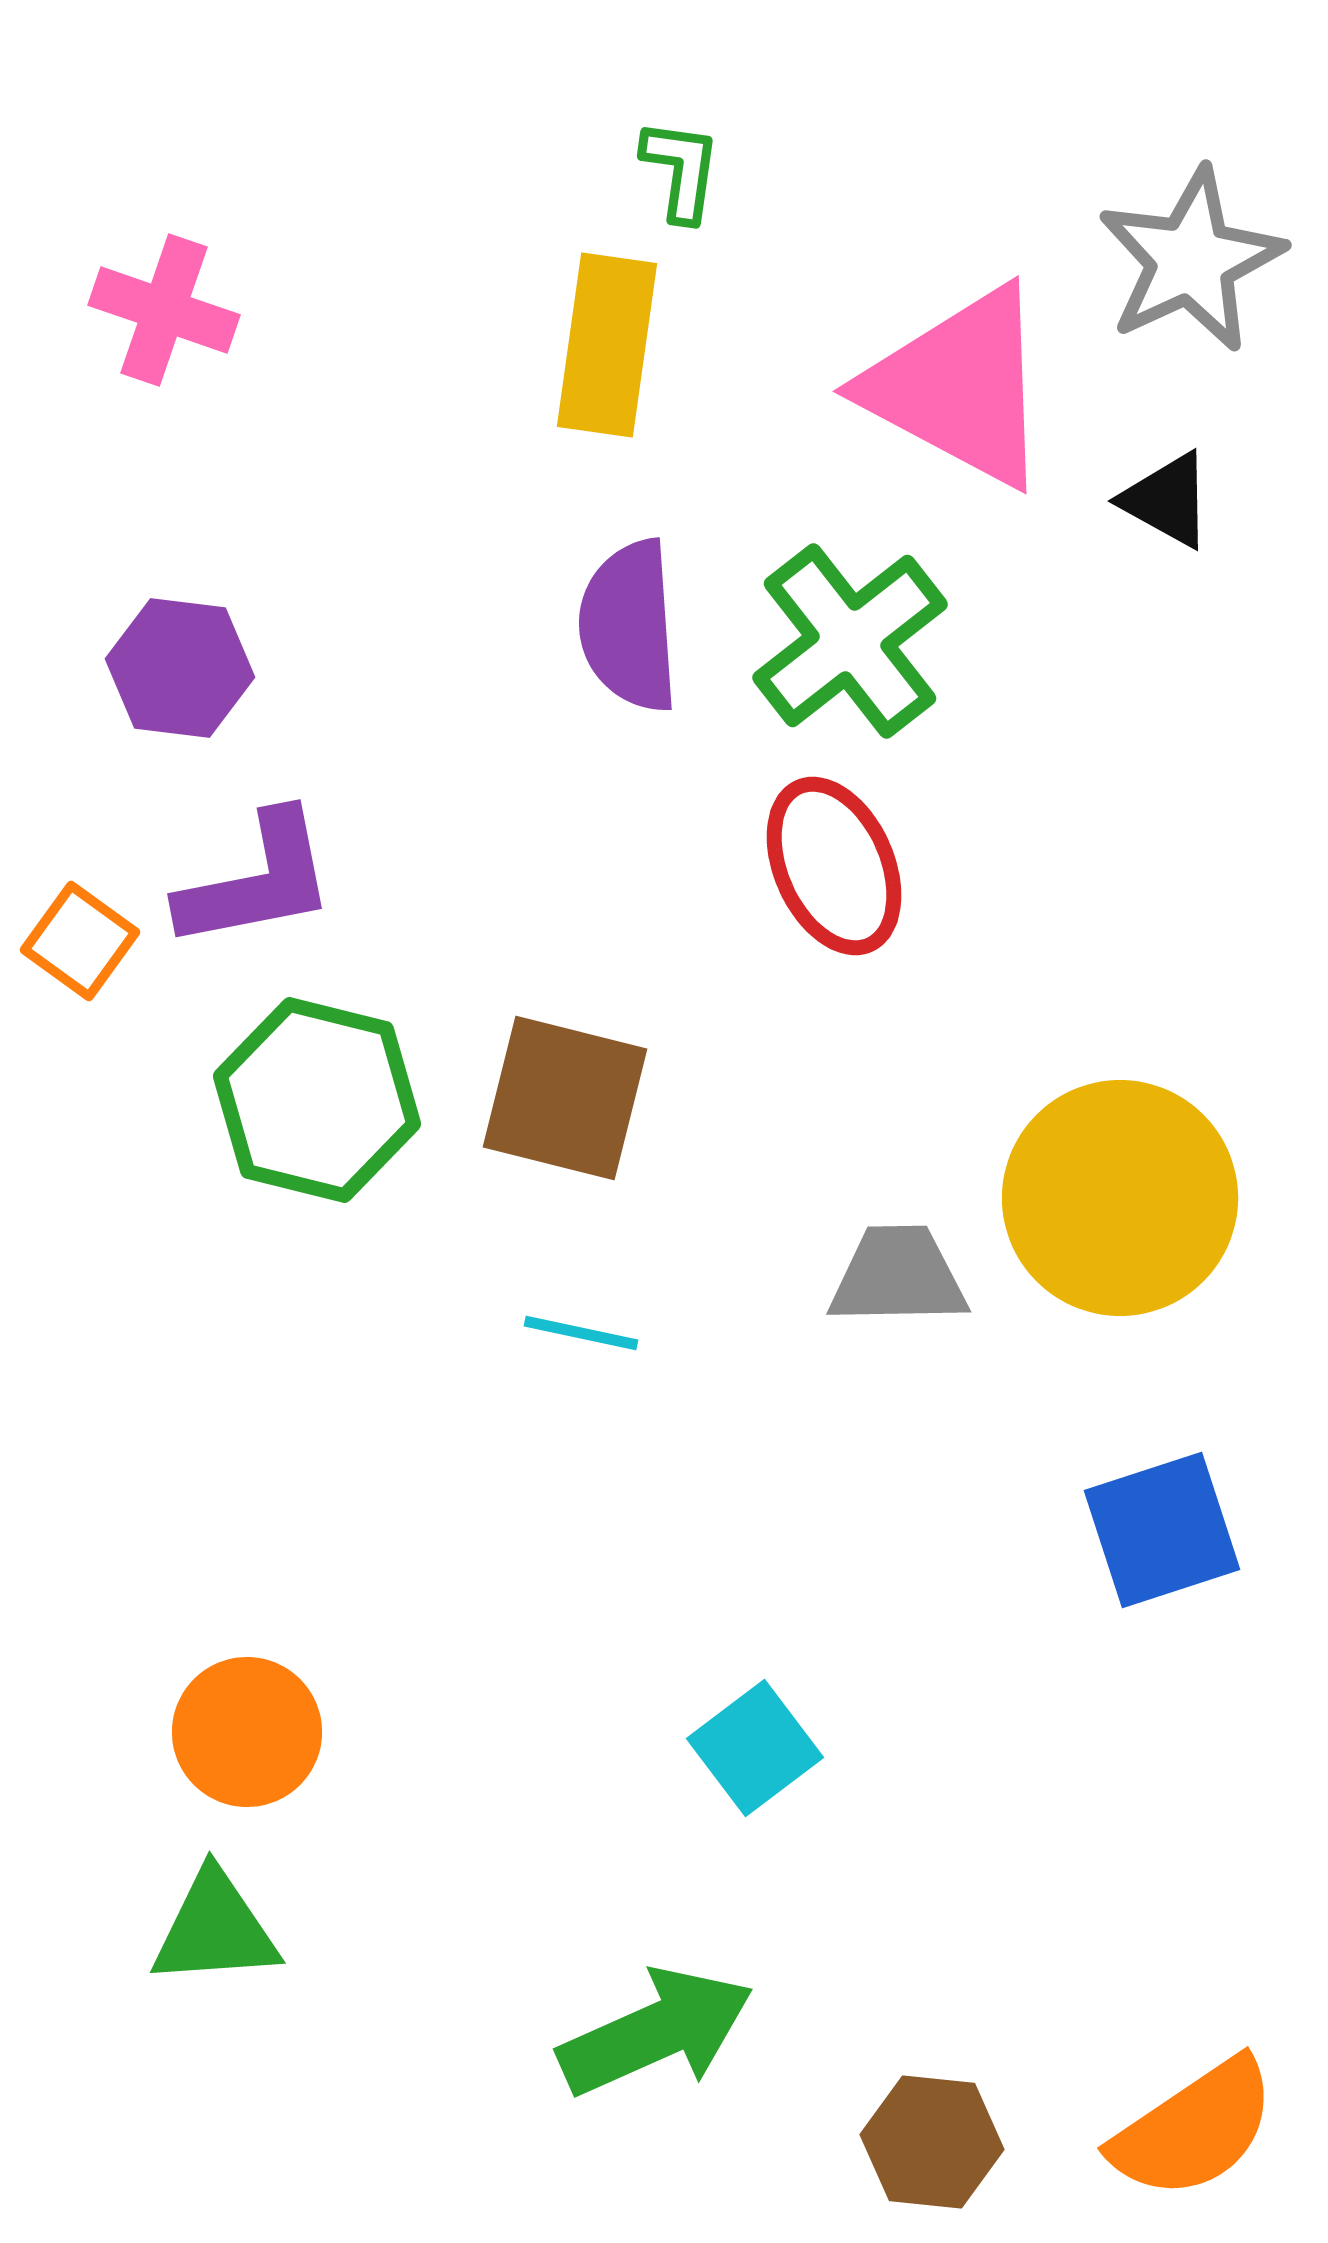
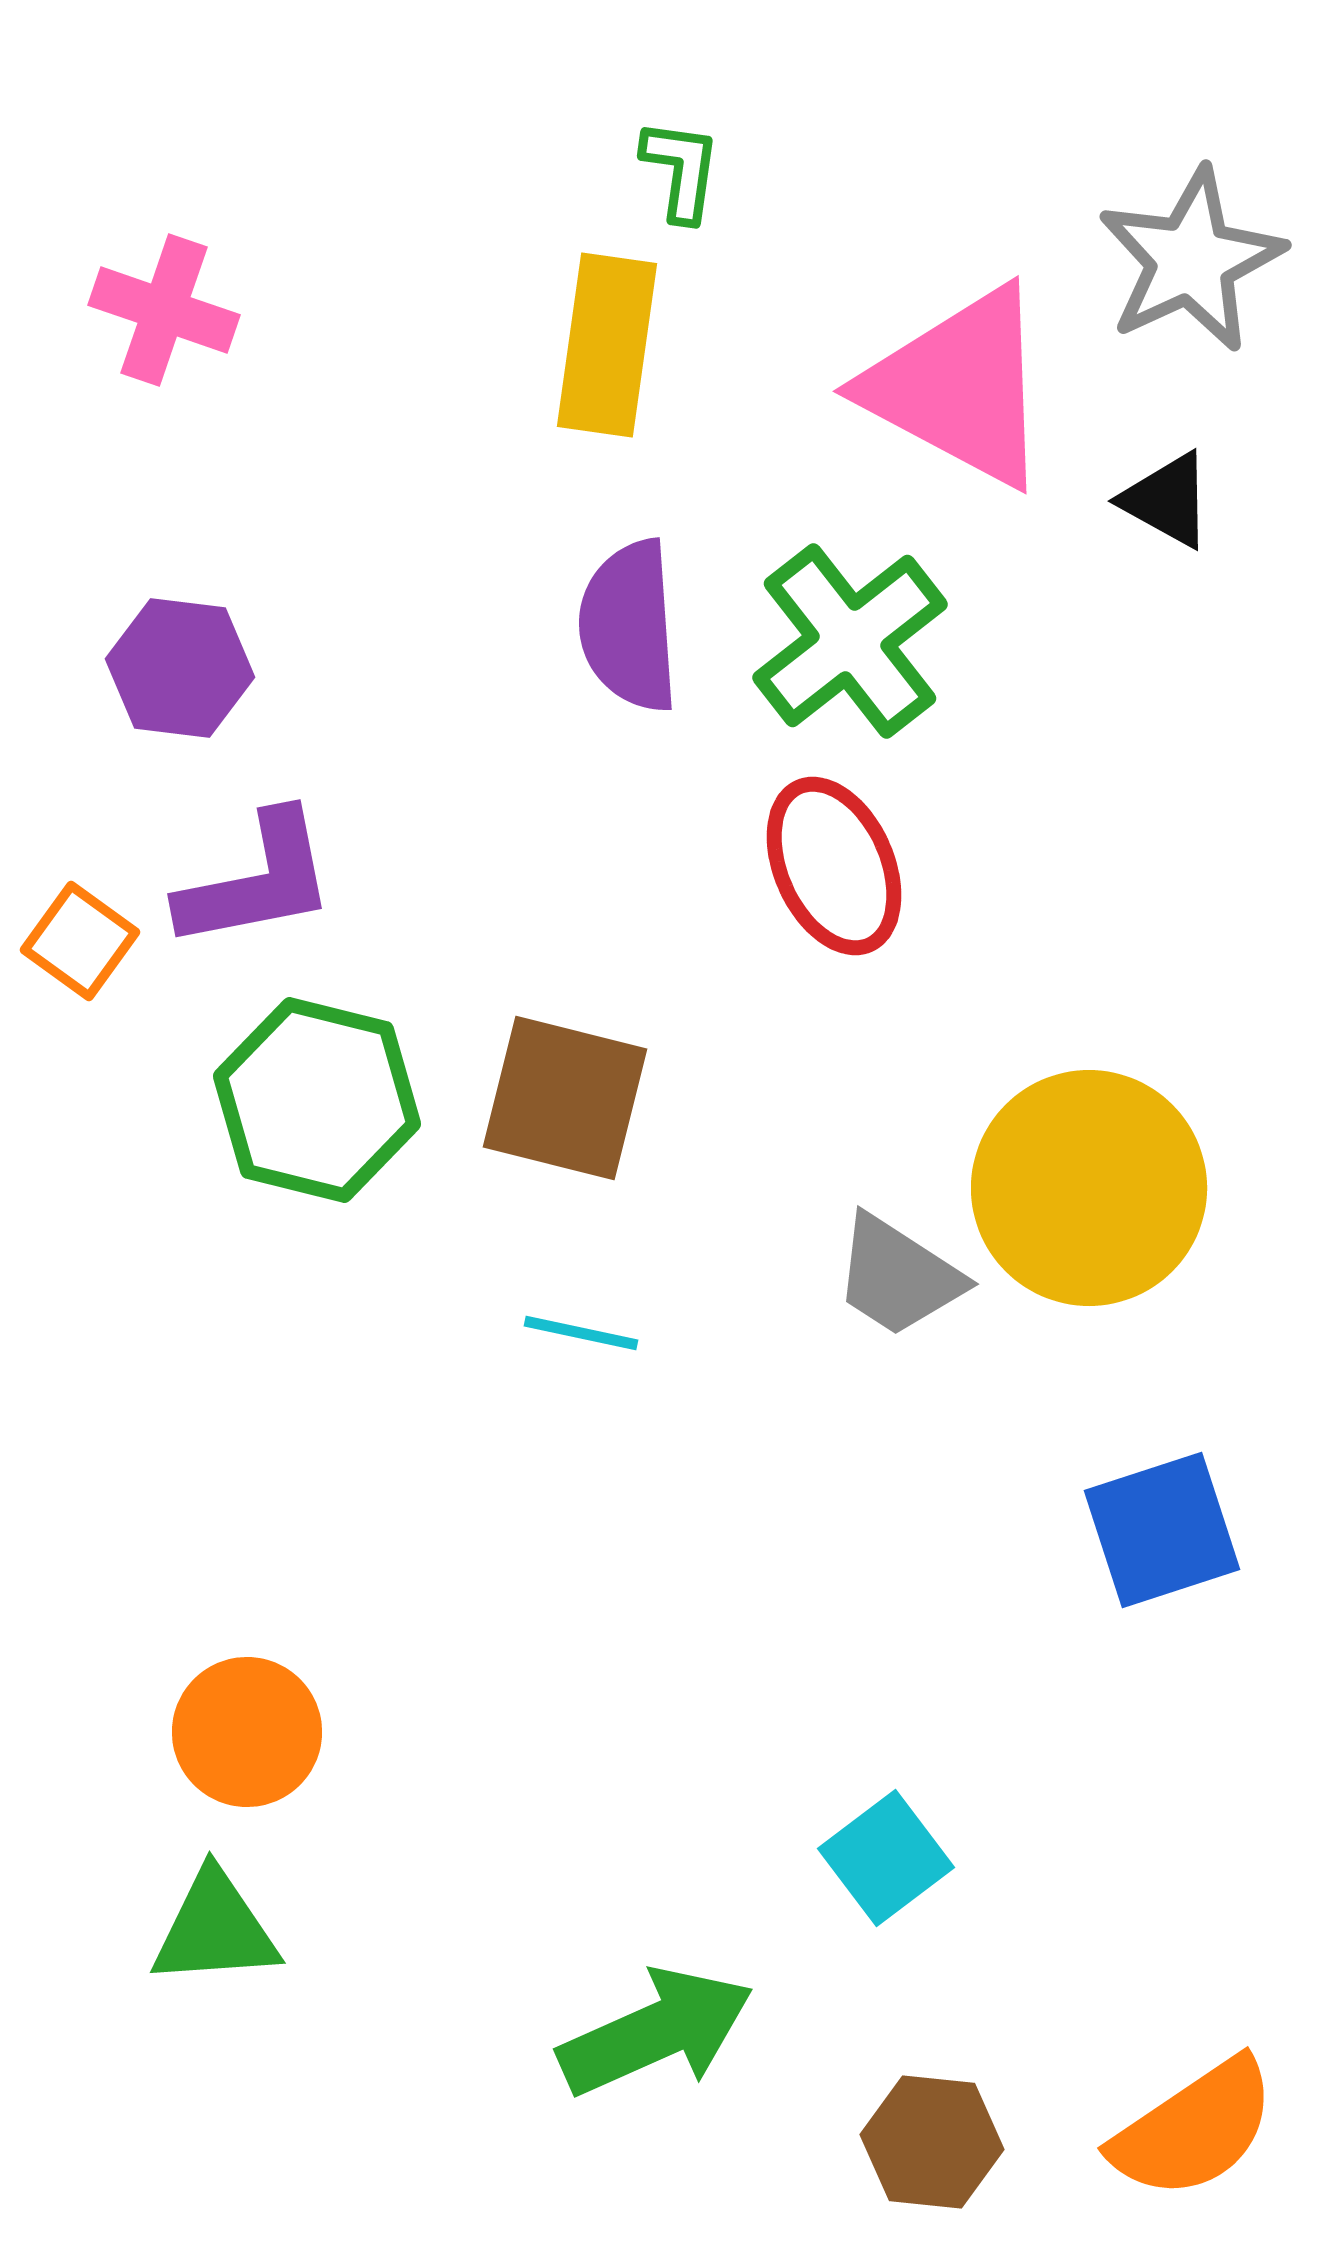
yellow circle: moved 31 px left, 10 px up
gray trapezoid: rotated 146 degrees counterclockwise
cyan square: moved 131 px right, 110 px down
